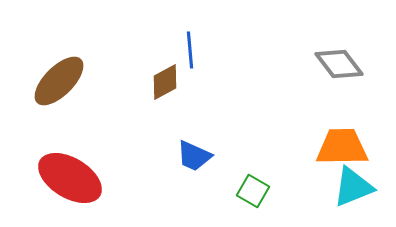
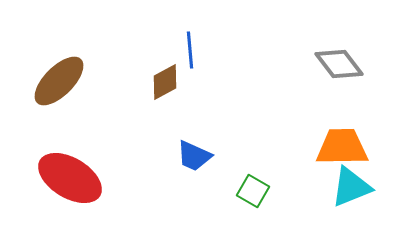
cyan triangle: moved 2 px left
